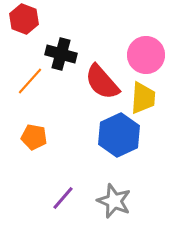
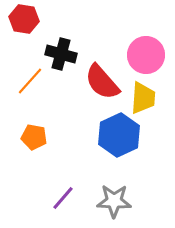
red hexagon: rotated 12 degrees counterclockwise
gray star: rotated 20 degrees counterclockwise
